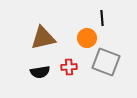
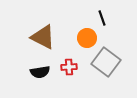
black line: rotated 14 degrees counterclockwise
brown triangle: moved 1 px up; rotated 40 degrees clockwise
gray square: rotated 16 degrees clockwise
